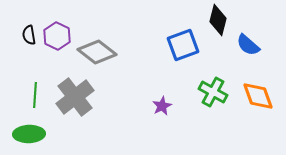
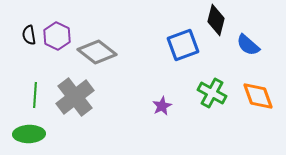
black diamond: moved 2 px left
green cross: moved 1 px left, 1 px down
